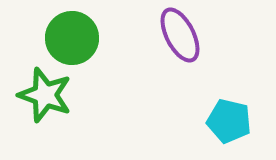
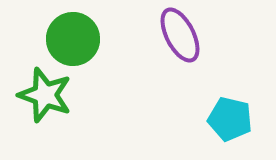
green circle: moved 1 px right, 1 px down
cyan pentagon: moved 1 px right, 2 px up
